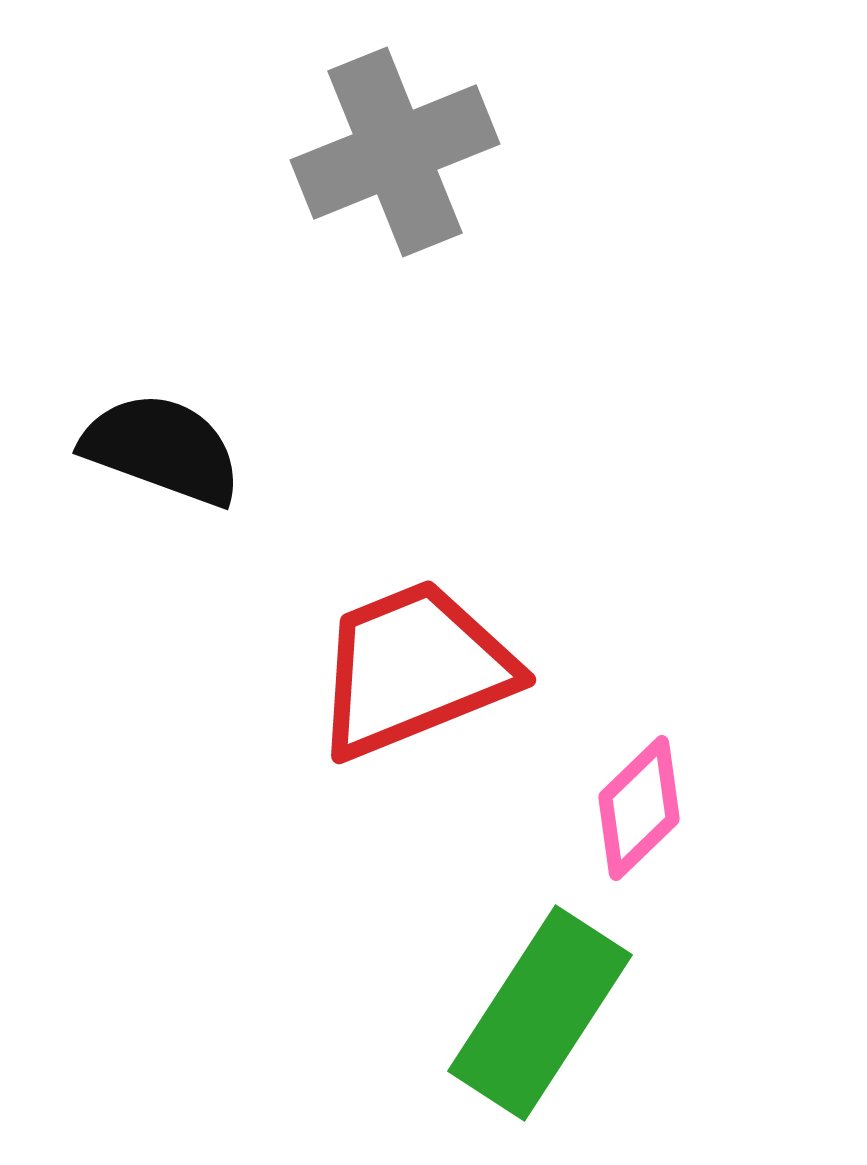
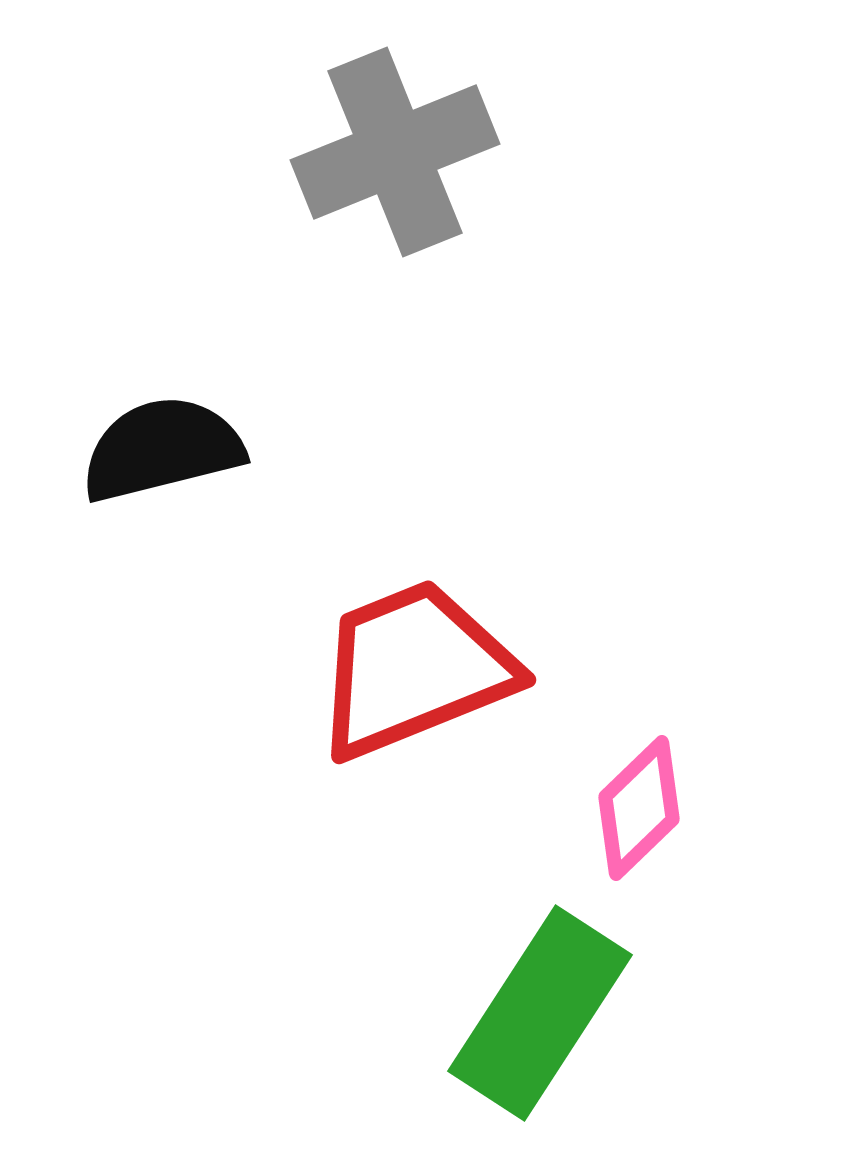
black semicircle: rotated 34 degrees counterclockwise
